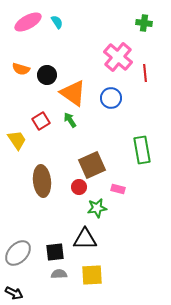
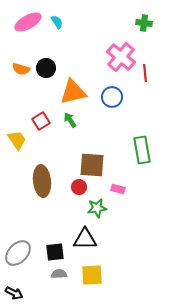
pink cross: moved 3 px right
black circle: moved 1 px left, 7 px up
orange triangle: moved 1 px up; rotated 48 degrees counterclockwise
blue circle: moved 1 px right, 1 px up
brown square: rotated 28 degrees clockwise
